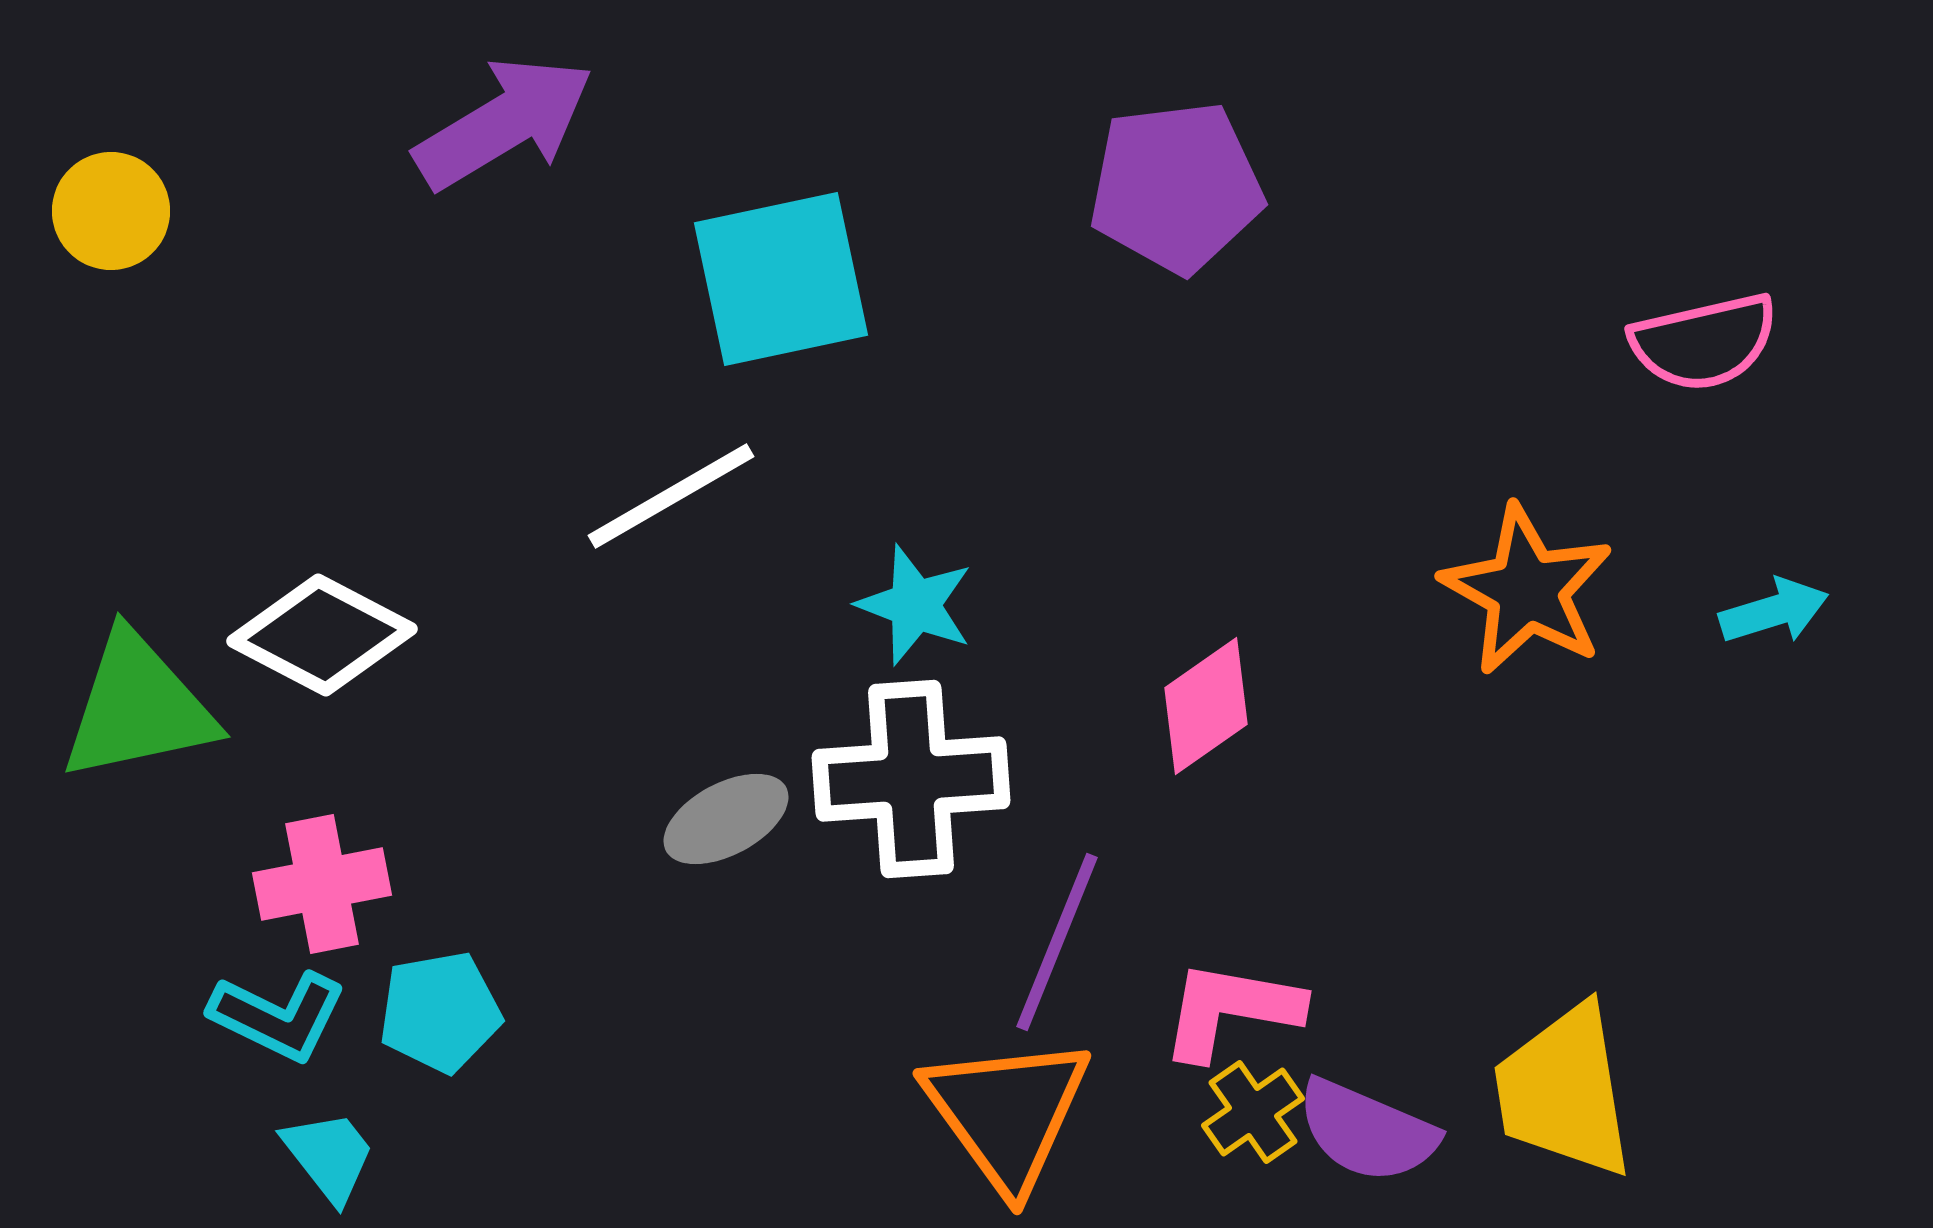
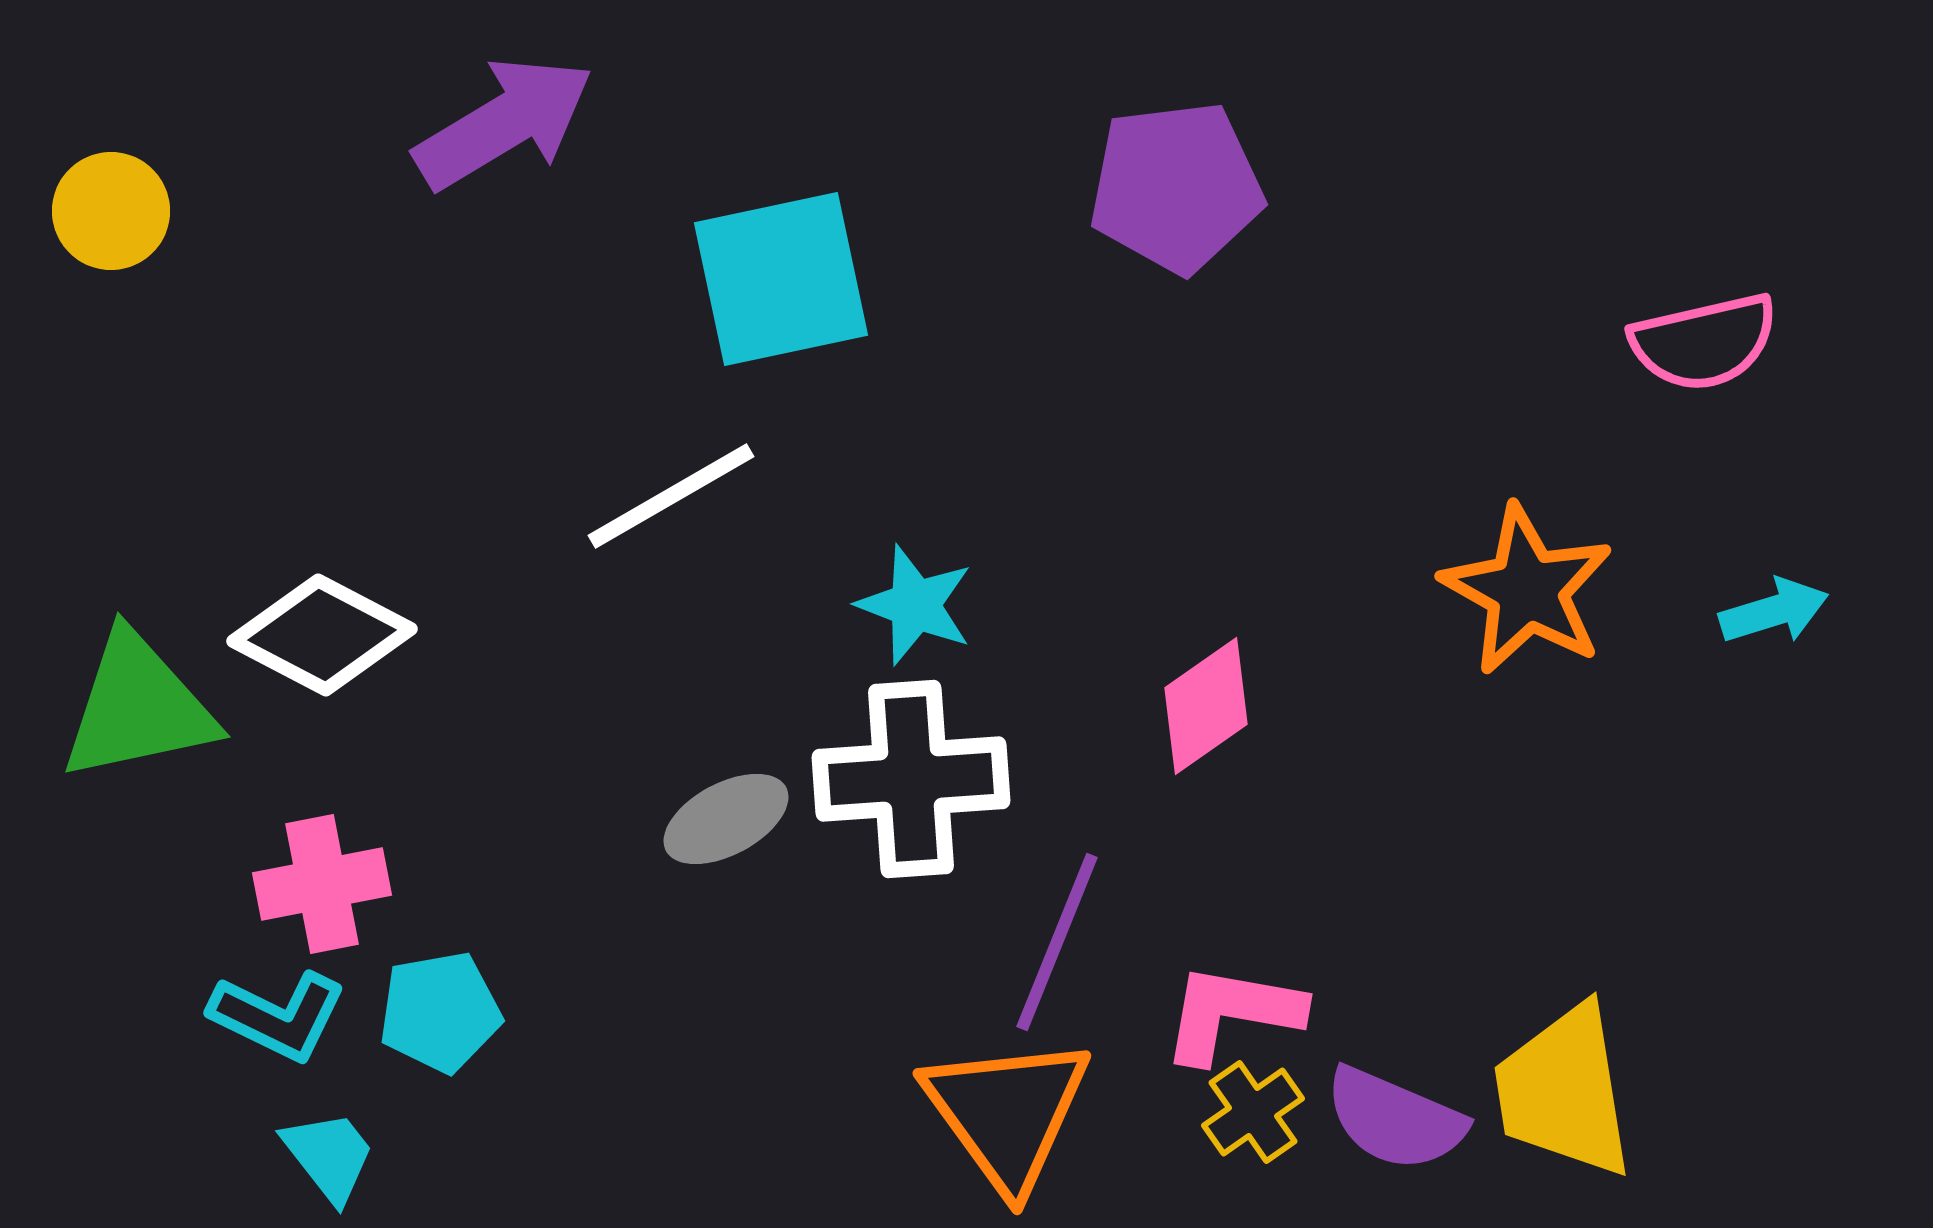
pink L-shape: moved 1 px right, 3 px down
purple semicircle: moved 28 px right, 12 px up
